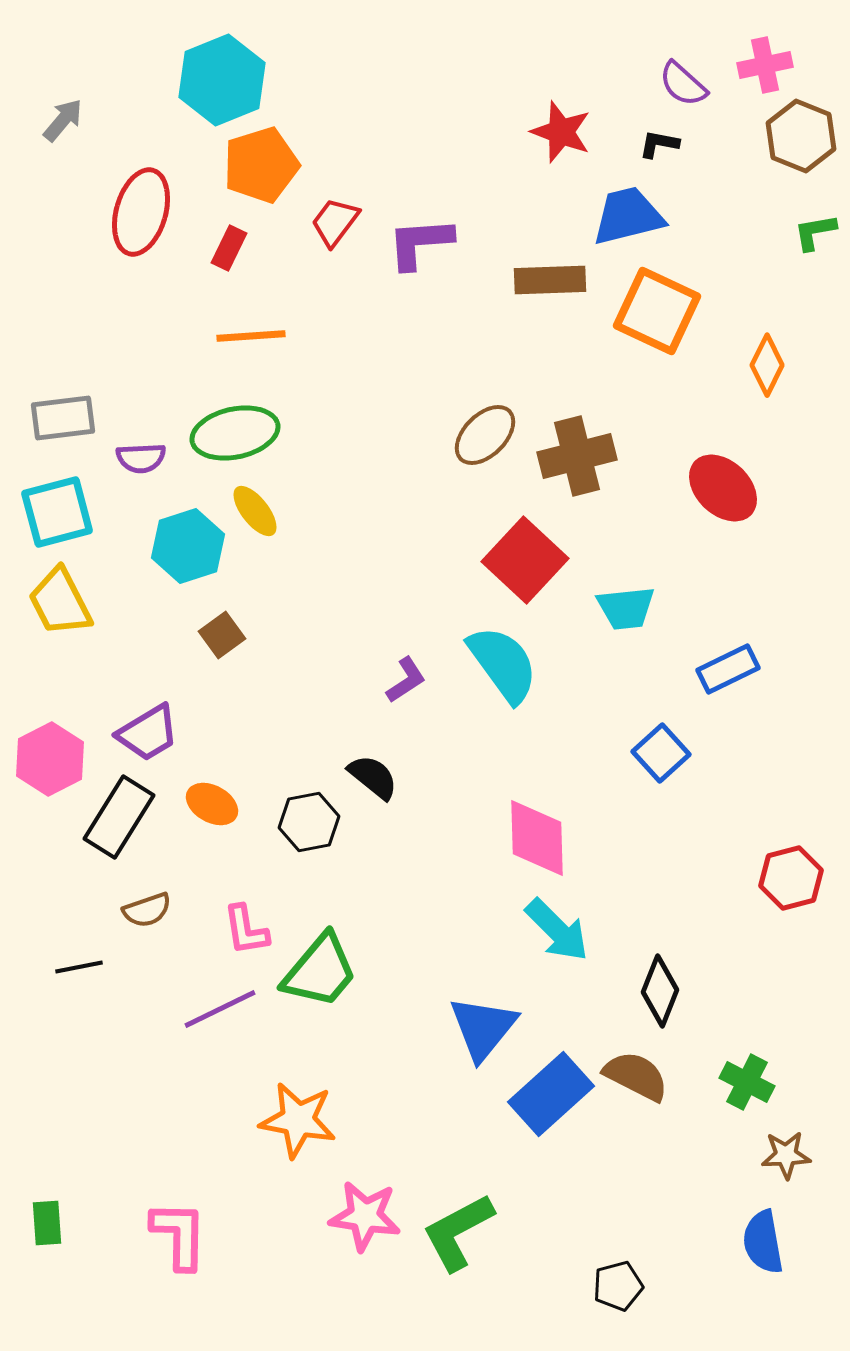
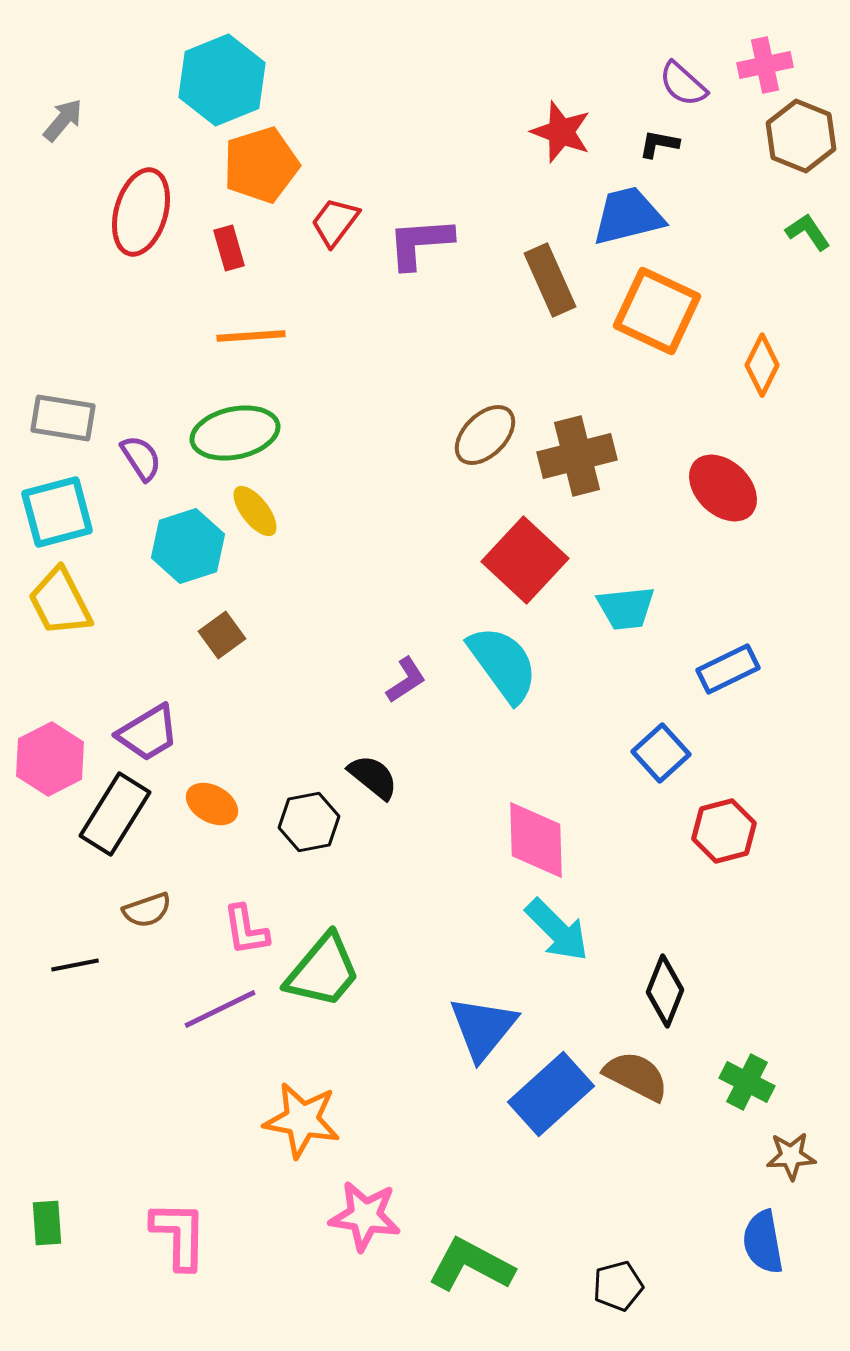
green L-shape at (815, 232): moved 7 px left; rotated 66 degrees clockwise
red rectangle at (229, 248): rotated 42 degrees counterclockwise
brown rectangle at (550, 280): rotated 68 degrees clockwise
orange diamond at (767, 365): moved 5 px left
gray rectangle at (63, 418): rotated 16 degrees clockwise
purple semicircle at (141, 458): rotated 120 degrees counterclockwise
black rectangle at (119, 817): moved 4 px left, 3 px up
pink diamond at (537, 838): moved 1 px left, 2 px down
red hexagon at (791, 878): moved 67 px left, 47 px up
black line at (79, 967): moved 4 px left, 2 px up
green trapezoid at (320, 971): moved 3 px right
black diamond at (660, 991): moved 5 px right
orange star at (298, 1120): moved 4 px right
brown star at (786, 1155): moved 5 px right, 1 px down
green L-shape at (458, 1232): moved 13 px right, 33 px down; rotated 56 degrees clockwise
